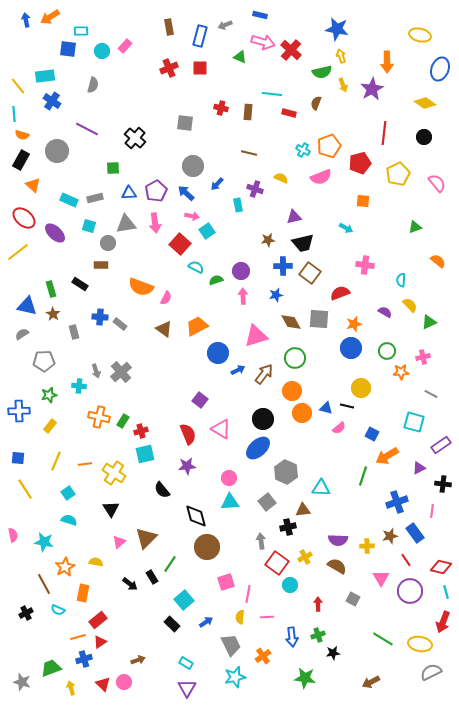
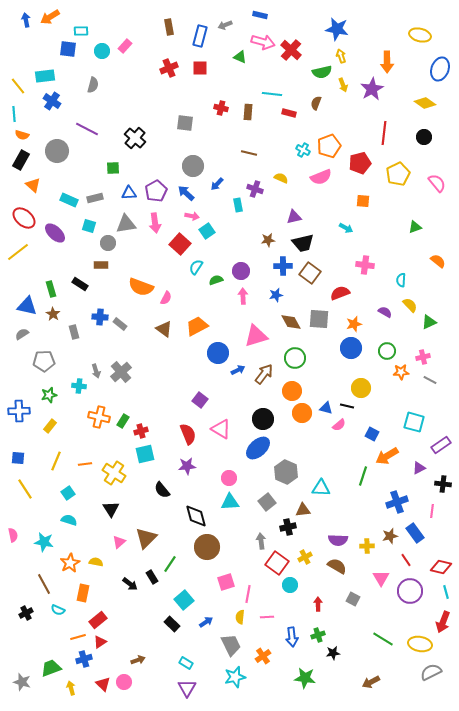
cyan semicircle at (196, 267): rotated 84 degrees counterclockwise
gray line at (431, 394): moved 1 px left, 14 px up
pink semicircle at (339, 428): moved 3 px up
orange star at (65, 567): moved 5 px right, 4 px up
